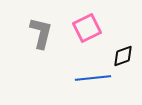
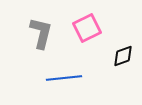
blue line: moved 29 px left
